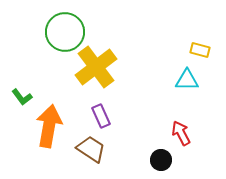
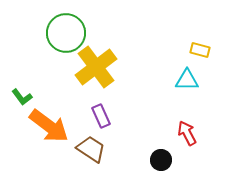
green circle: moved 1 px right, 1 px down
orange arrow: rotated 117 degrees clockwise
red arrow: moved 6 px right
